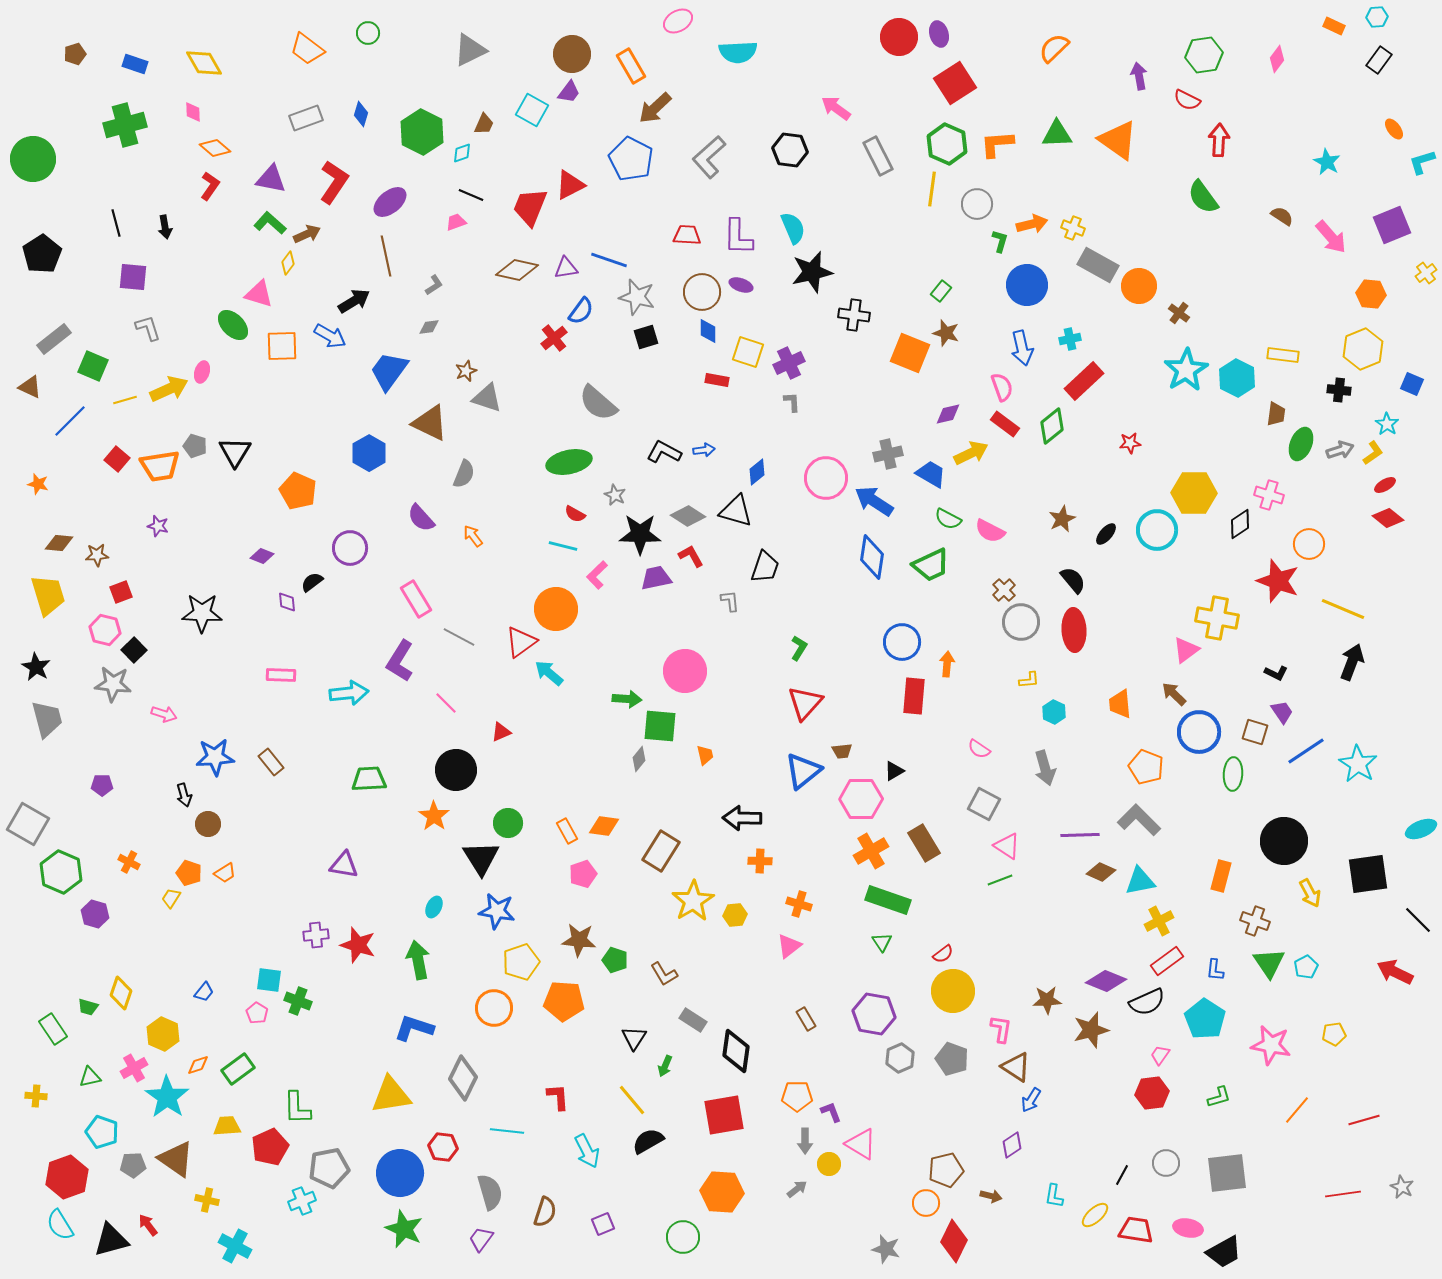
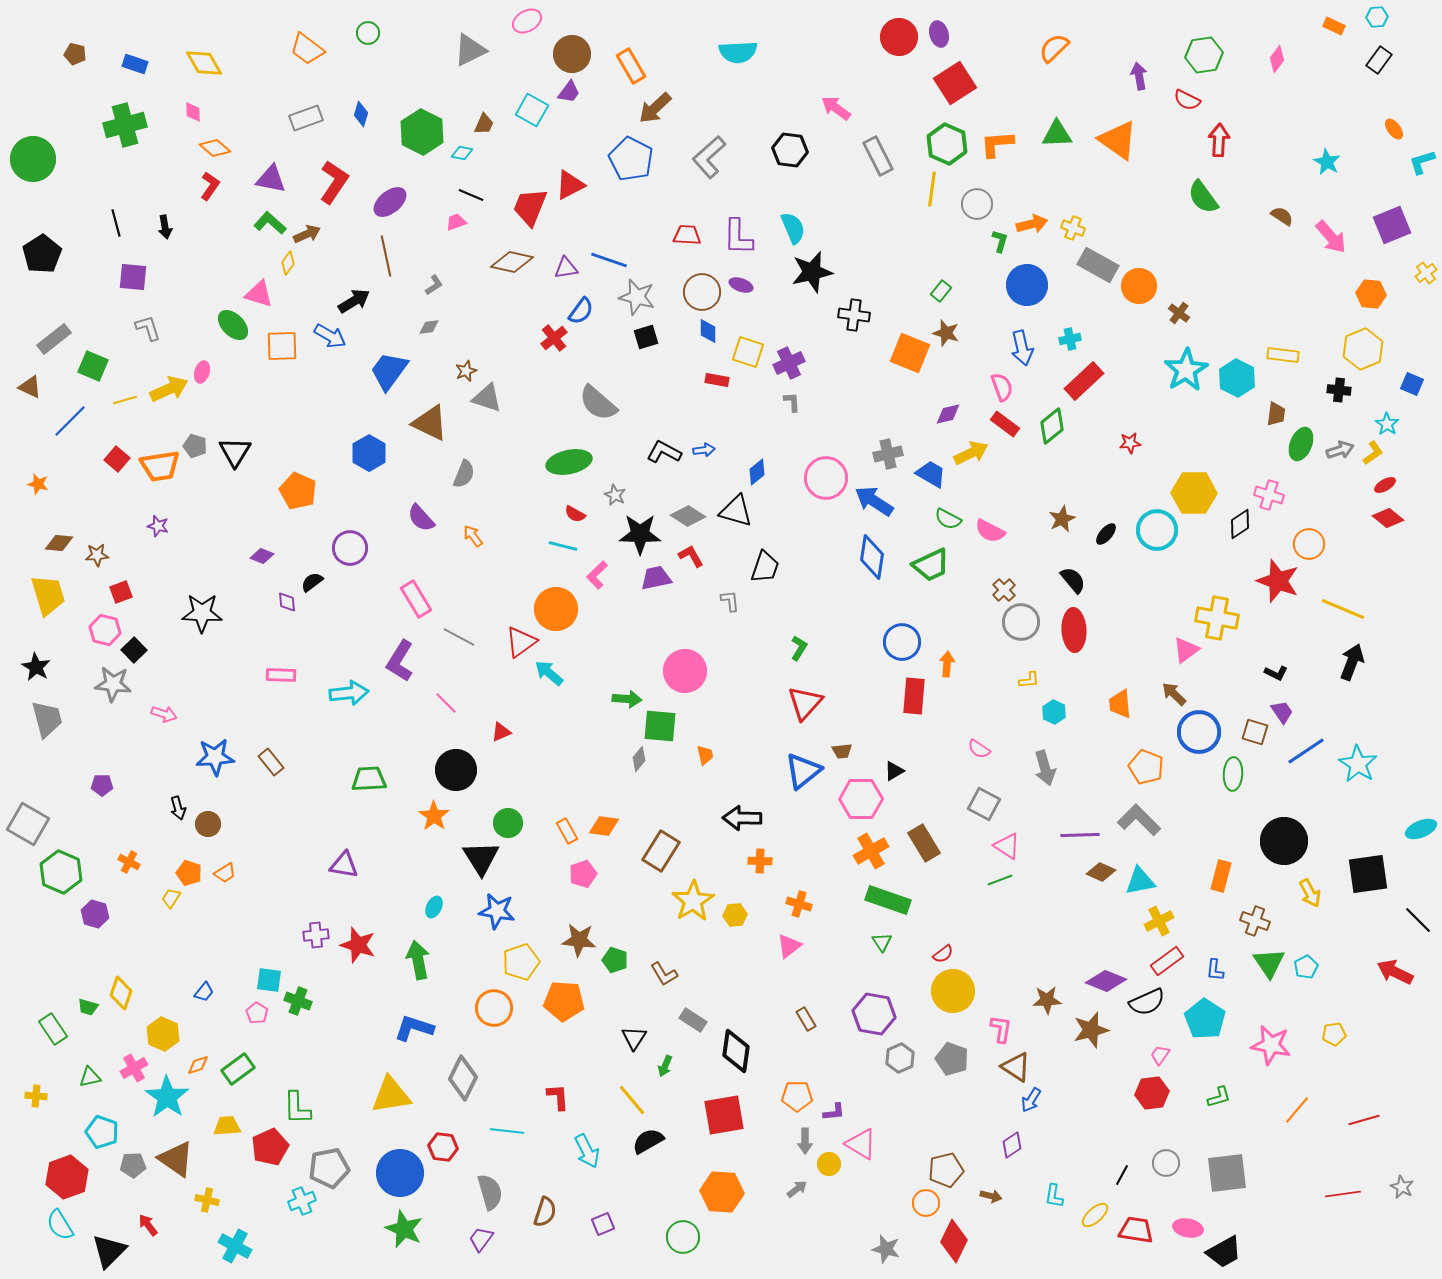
pink ellipse at (678, 21): moved 151 px left
brown pentagon at (75, 54): rotated 30 degrees clockwise
cyan diamond at (462, 153): rotated 30 degrees clockwise
brown diamond at (517, 270): moved 5 px left, 8 px up
black arrow at (184, 795): moved 6 px left, 13 px down
purple L-shape at (831, 1112): moved 3 px right; rotated 105 degrees clockwise
black triangle at (111, 1240): moved 2 px left, 11 px down; rotated 30 degrees counterclockwise
